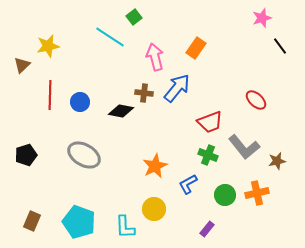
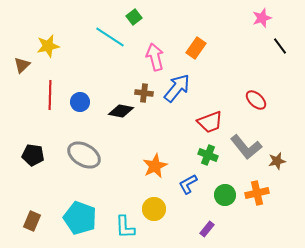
gray L-shape: moved 2 px right
black pentagon: moved 7 px right; rotated 25 degrees clockwise
cyan pentagon: moved 1 px right, 4 px up
